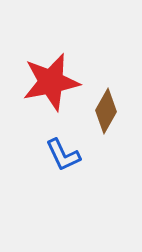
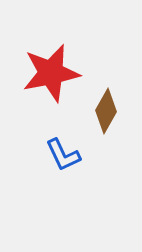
red star: moved 9 px up
